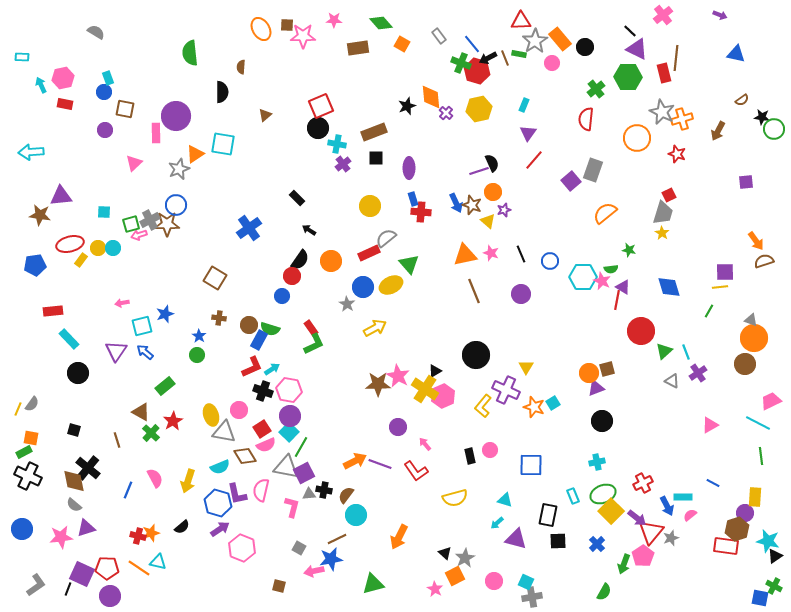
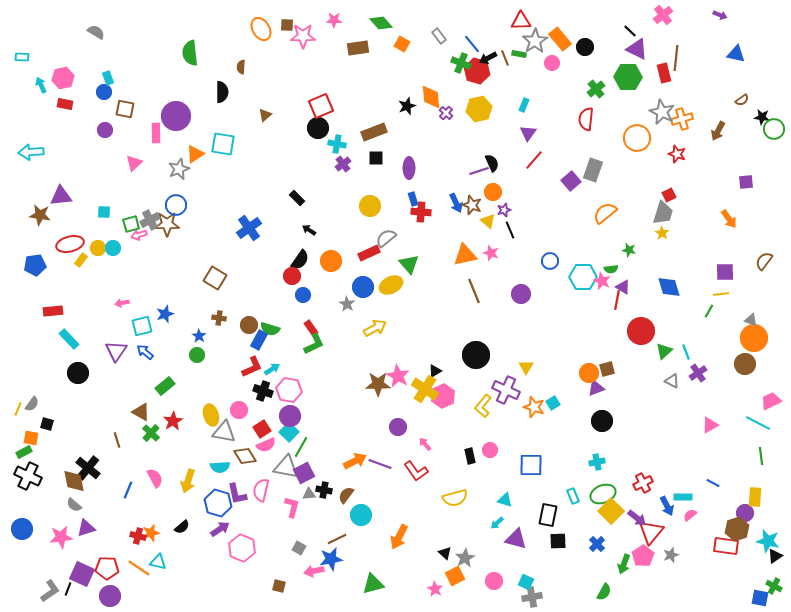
orange arrow at (756, 241): moved 27 px left, 22 px up
black line at (521, 254): moved 11 px left, 24 px up
brown semicircle at (764, 261): rotated 36 degrees counterclockwise
yellow line at (720, 287): moved 1 px right, 7 px down
blue circle at (282, 296): moved 21 px right, 1 px up
black square at (74, 430): moved 27 px left, 6 px up
cyan semicircle at (220, 467): rotated 18 degrees clockwise
cyan circle at (356, 515): moved 5 px right
gray star at (671, 538): moved 17 px down
gray L-shape at (36, 585): moved 14 px right, 6 px down
